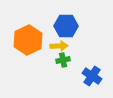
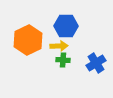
green cross: rotated 16 degrees clockwise
blue cross: moved 4 px right, 13 px up; rotated 24 degrees clockwise
